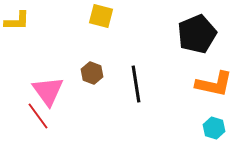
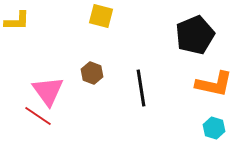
black pentagon: moved 2 px left, 1 px down
black line: moved 5 px right, 4 px down
red line: rotated 20 degrees counterclockwise
